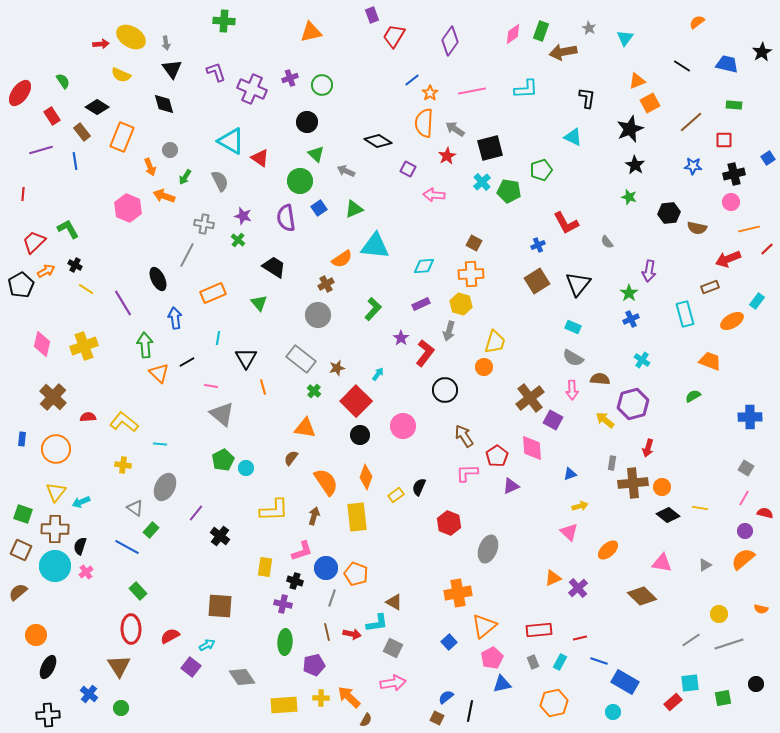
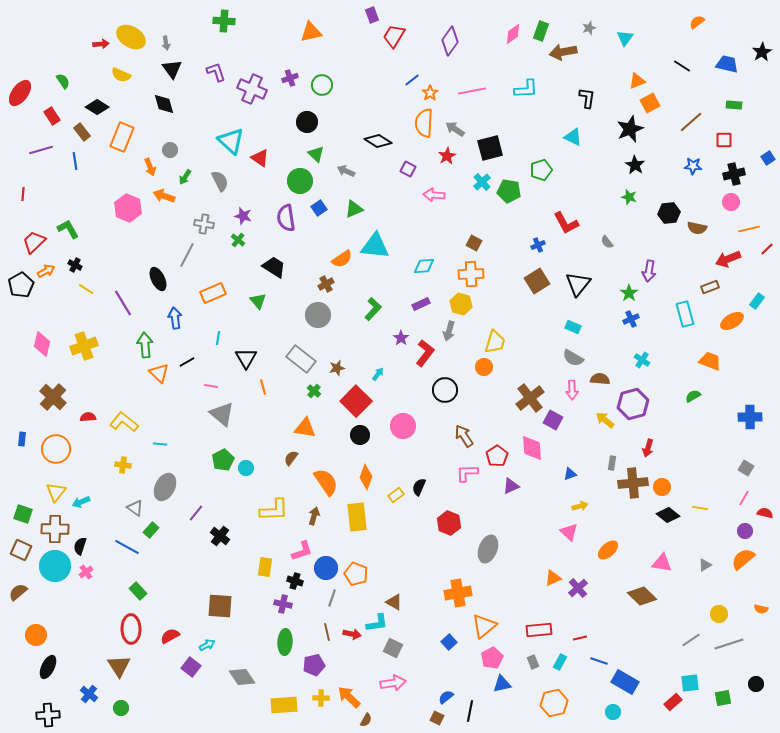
gray star at (589, 28): rotated 24 degrees clockwise
cyan triangle at (231, 141): rotated 12 degrees clockwise
green triangle at (259, 303): moved 1 px left, 2 px up
